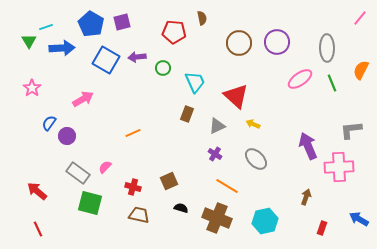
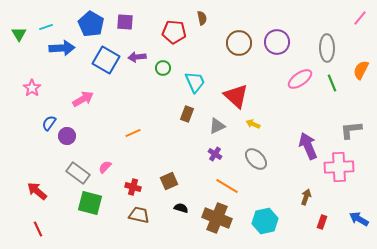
purple square at (122, 22): moved 3 px right; rotated 18 degrees clockwise
green triangle at (29, 41): moved 10 px left, 7 px up
red rectangle at (322, 228): moved 6 px up
